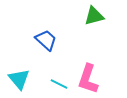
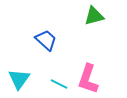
cyan triangle: rotated 15 degrees clockwise
